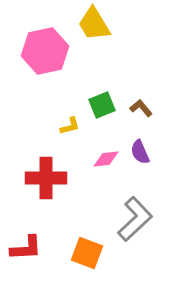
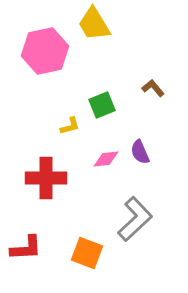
brown L-shape: moved 12 px right, 20 px up
